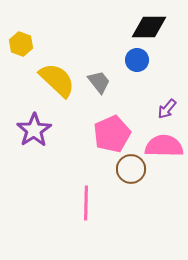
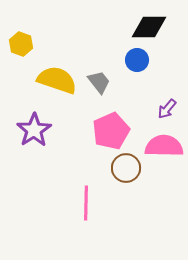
yellow semicircle: rotated 24 degrees counterclockwise
pink pentagon: moved 1 px left, 3 px up
brown circle: moved 5 px left, 1 px up
